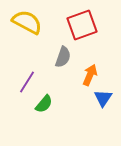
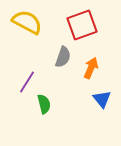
orange arrow: moved 1 px right, 7 px up
blue triangle: moved 1 px left, 1 px down; rotated 12 degrees counterclockwise
green semicircle: rotated 54 degrees counterclockwise
